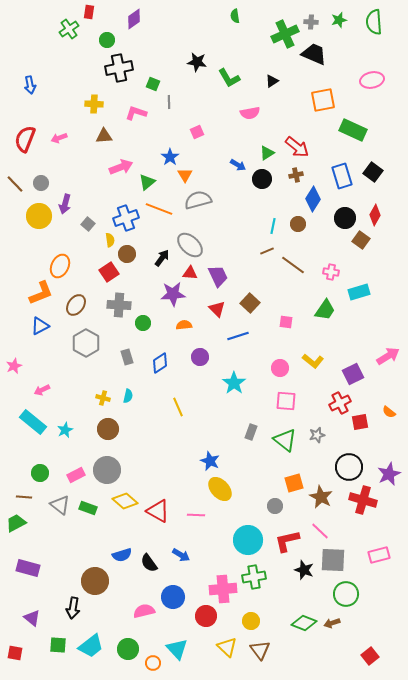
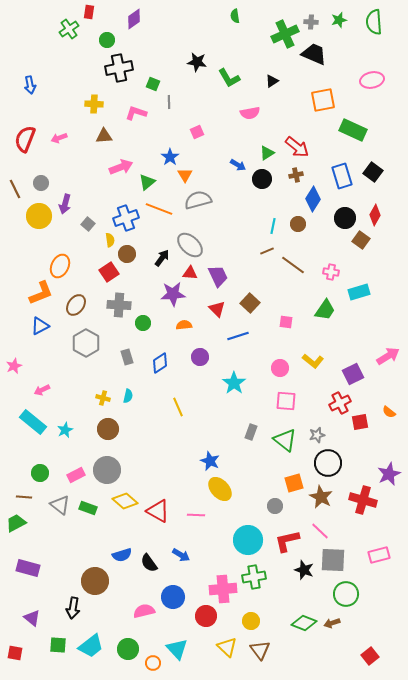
brown line at (15, 184): moved 5 px down; rotated 18 degrees clockwise
black circle at (349, 467): moved 21 px left, 4 px up
